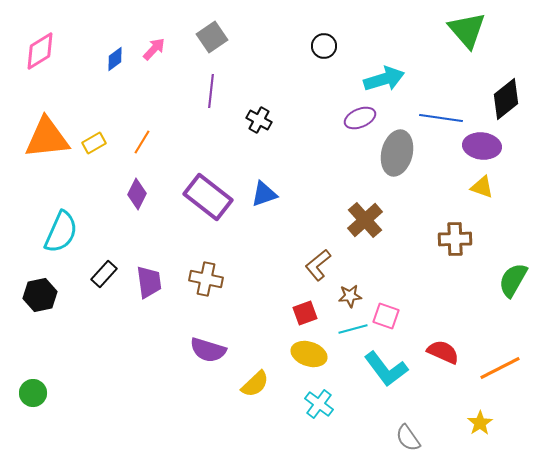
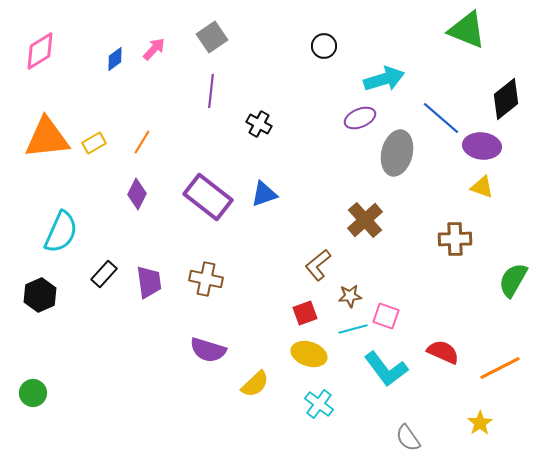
green triangle at (467, 30): rotated 27 degrees counterclockwise
blue line at (441, 118): rotated 33 degrees clockwise
black cross at (259, 120): moved 4 px down
black hexagon at (40, 295): rotated 12 degrees counterclockwise
